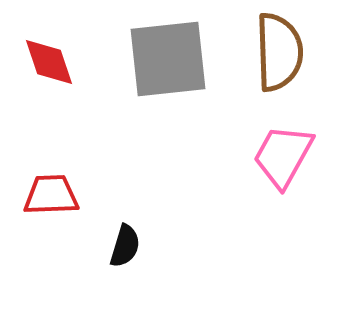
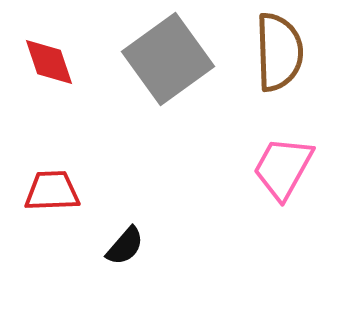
gray square: rotated 30 degrees counterclockwise
pink trapezoid: moved 12 px down
red trapezoid: moved 1 px right, 4 px up
black semicircle: rotated 24 degrees clockwise
